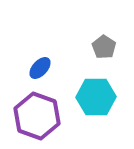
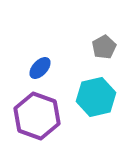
gray pentagon: rotated 10 degrees clockwise
cyan hexagon: rotated 12 degrees counterclockwise
